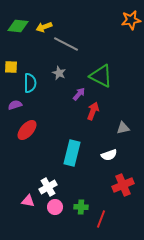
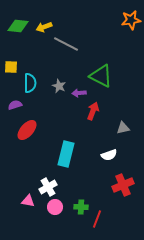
gray star: moved 13 px down
purple arrow: moved 1 px up; rotated 136 degrees counterclockwise
cyan rectangle: moved 6 px left, 1 px down
red line: moved 4 px left
